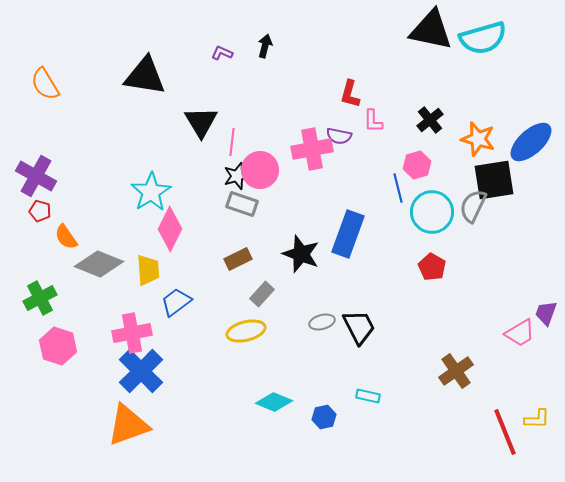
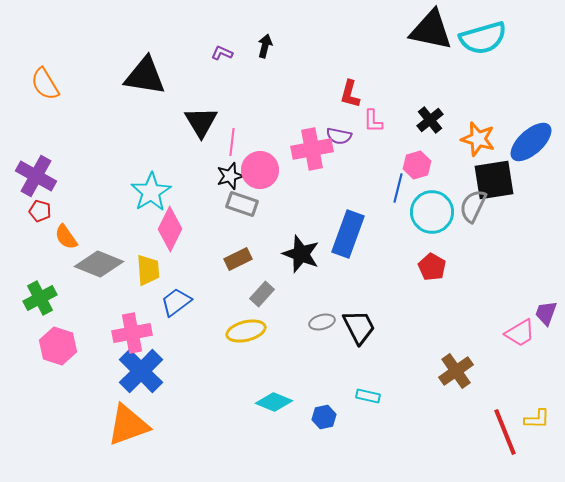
black star at (237, 176): moved 7 px left
blue line at (398, 188): rotated 28 degrees clockwise
